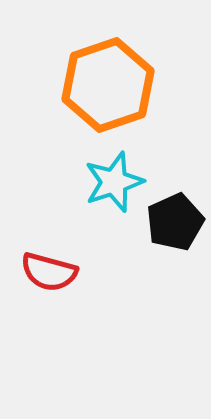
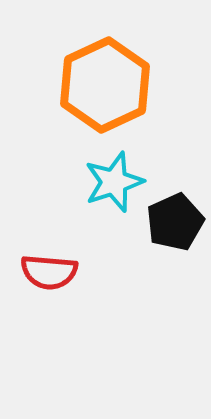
orange hexagon: moved 3 px left; rotated 6 degrees counterclockwise
red semicircle: rotated 10 degrees counterclockwise
